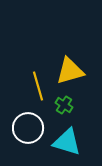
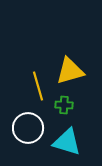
green cross: rotated 30 degrees counterclockwise
